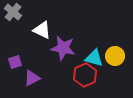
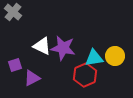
white triangle: moved 16 px down
cyan triangle: rotated 24 degrees counterclockwise
purple square: moved 3 px down
